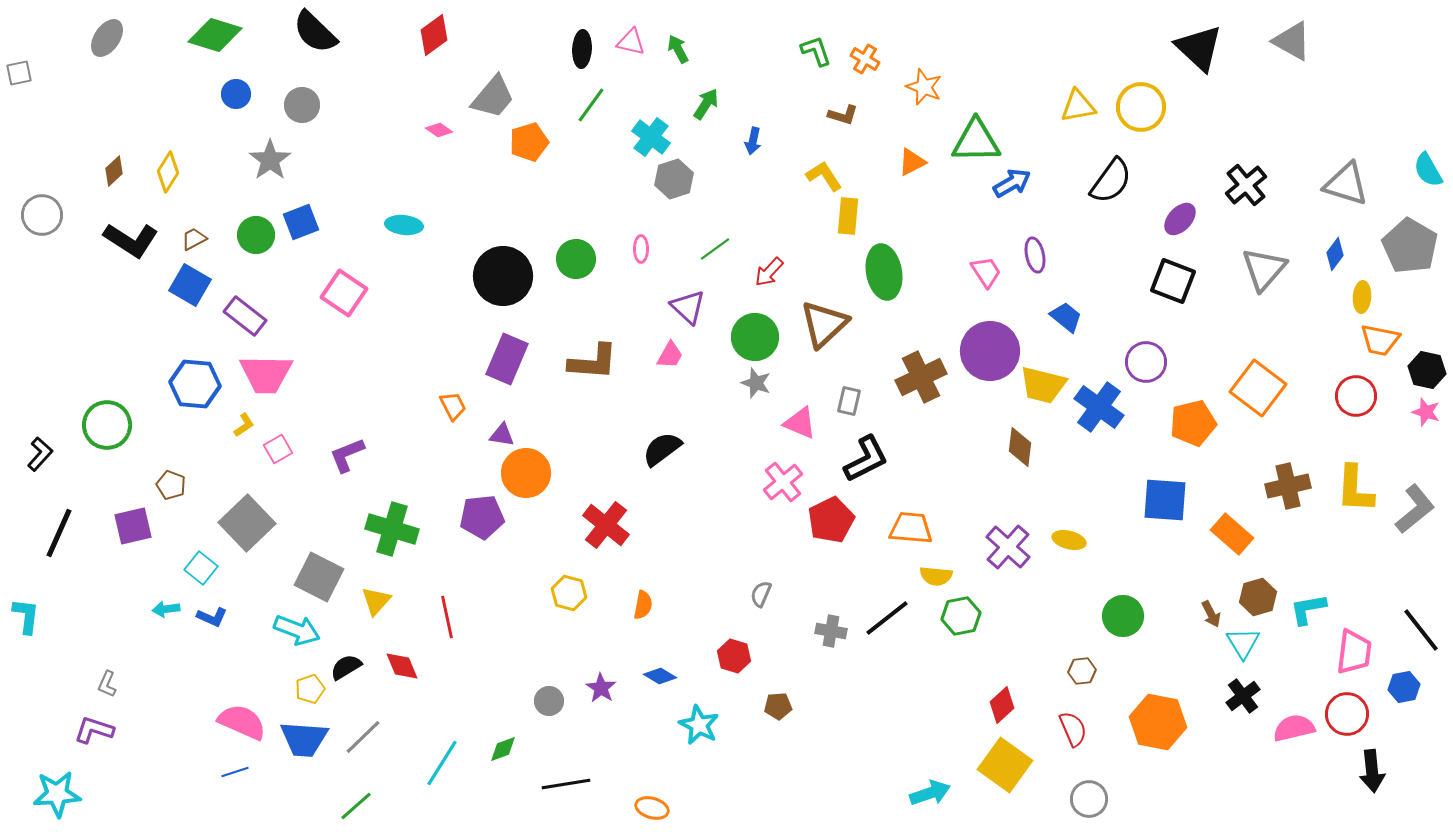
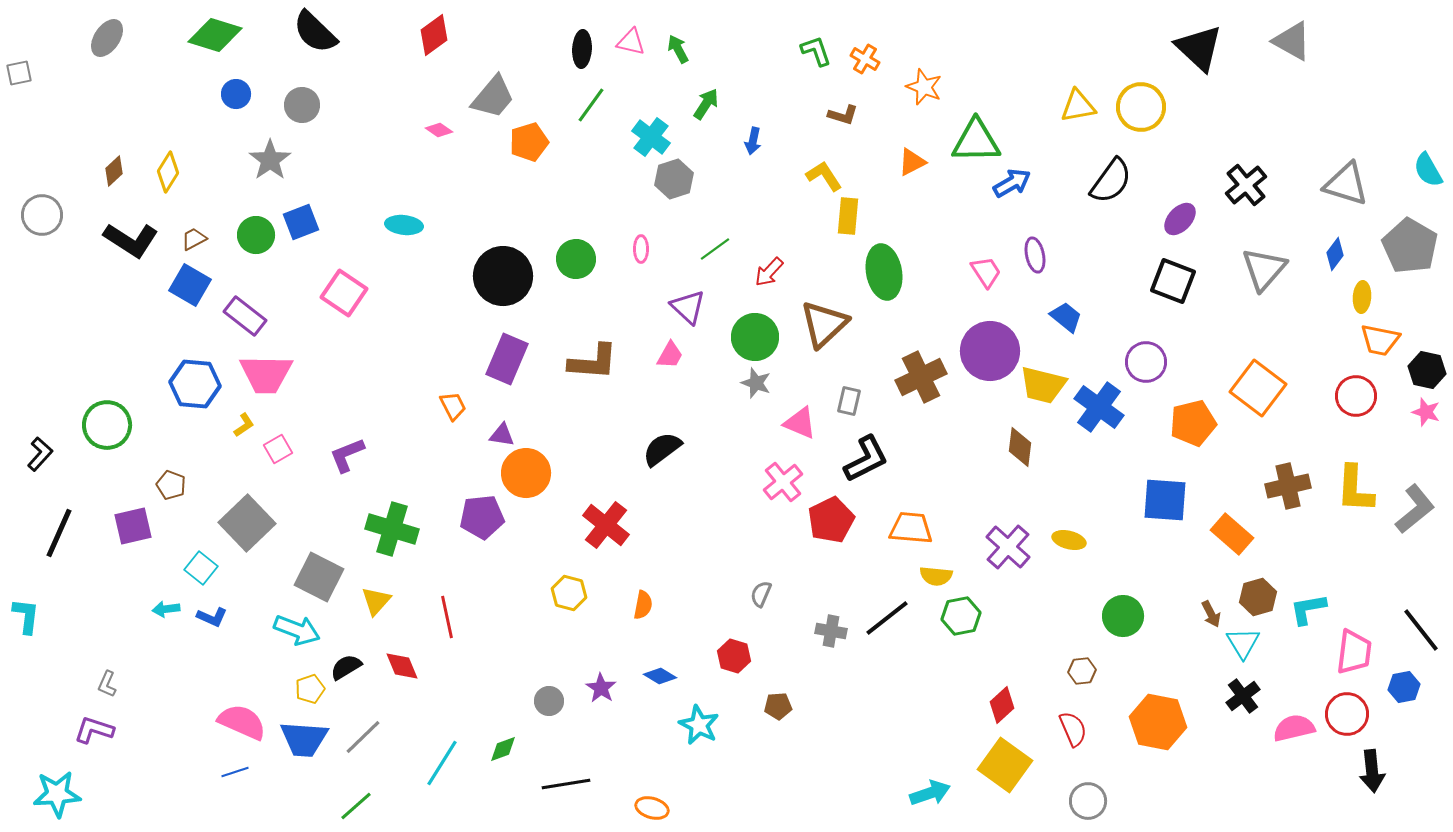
gray circle at (1089, 799): moved 1 px left, 2 px down
